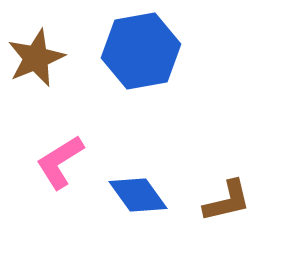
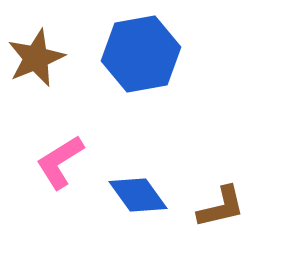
blue hexagon: moved 3 px down
brown L-shape: moved 6 px left, 6 px down
